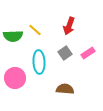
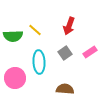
pink rectangle: moved 2 px right, 1 px up
